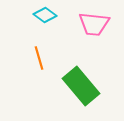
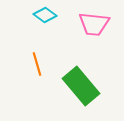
orange line: moved 2 px left, 6 px down
